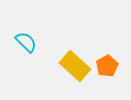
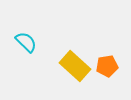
orange pentagon: rotated 20 degrees clockwise
